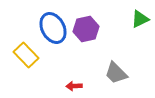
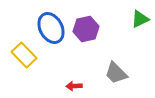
blue ellipse: moved 2 px left
yellow rectangle: moved 2 px left
